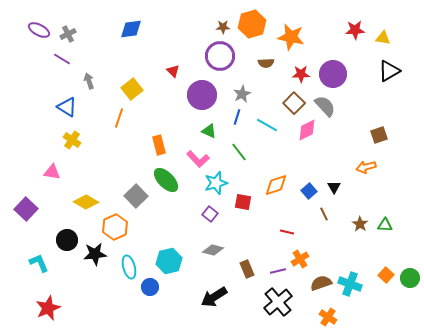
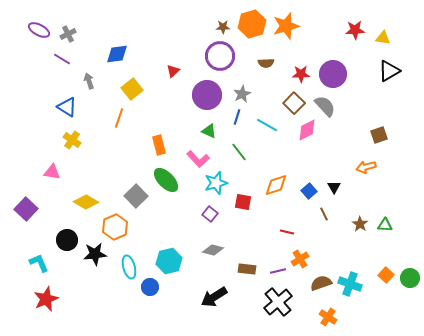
blue diamond at (131, 29): moved 14 px left, 25 px down
orange star at (291, 37): moved 5 px left, 11 px up; rotated 28 degrees counterclockwise
red triangle at (173, 71): rotated 32 degrees clockwise
purple circle at (202, 95): moved 5 px right
brown rectangle at (247, 269): rotated 60 degrees counterclockwise
red star at (48, 308): moved 2 px left, 9 px up
